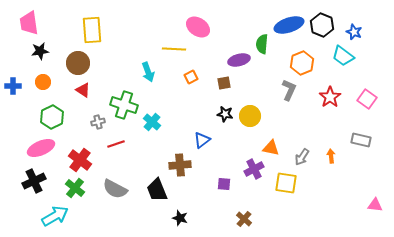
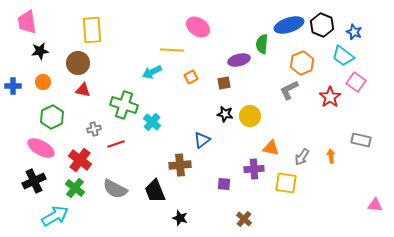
pink trapezoid at (29, 23): moved 2 px left, 1 px up
yellow line at (174, 49): moved 2 px left, 1 px down
cyan arrow at (148, 72): moved 4 px right; rotated 84 degrees clockwise
red triangle at (83, 90): rotated 21 degrees counterclockwise
gray L-shape at (289, 90): rotated 140 degrees counterclockwise
pink square at (367, 99): moved 11 px left, 17 px up
gray cross at (98, 122): moved 4 px left, 7 px down
pink ellipse at (41, 148): rotated 52 degrees clockwise
purple cross at (254, 169): rotated 24 degrees clockwise
black trapezoid at (157, 190): moved 2 px left, 1 px down
